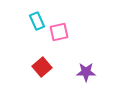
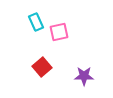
cyan rectangle: moved 1 px left, 1 px down
purple star: moved 2 px left, 4 px down
